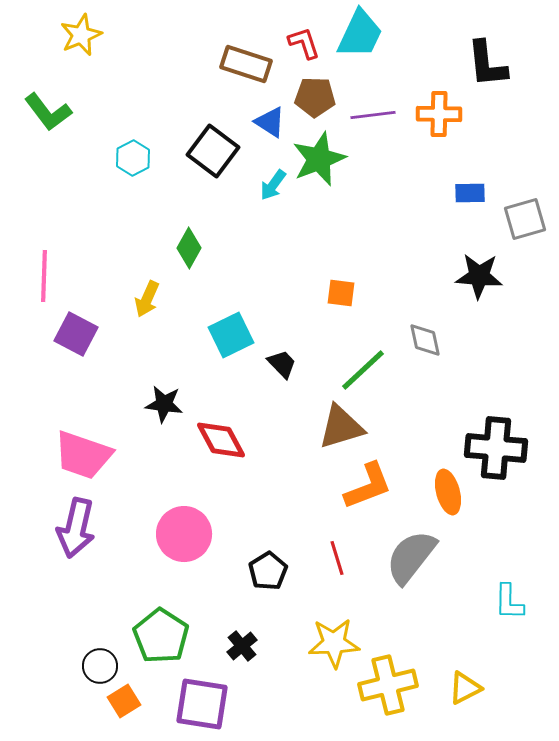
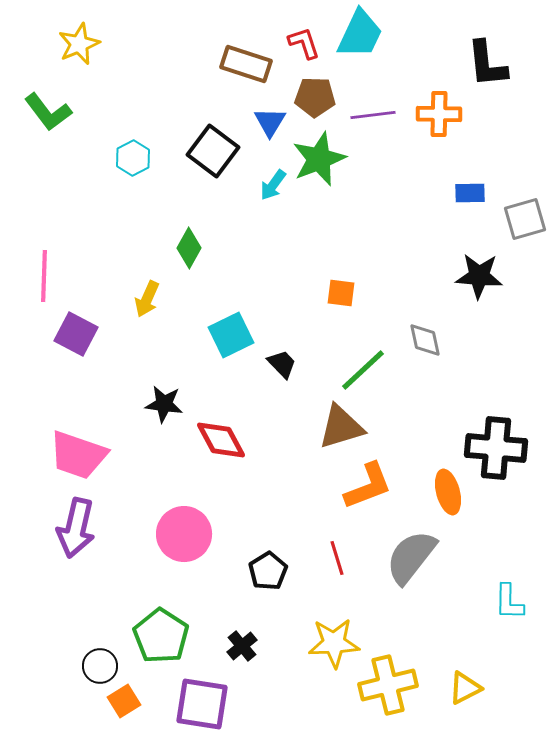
yellow star at (81, 35): moved 2 px left, 9 px down
blue triangle at (270, 122): rotated 28 degrees clockwise
pink trapezoid at (83, 455): moved 5 px left
